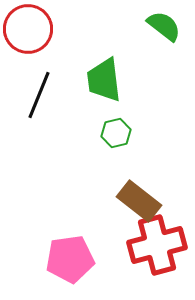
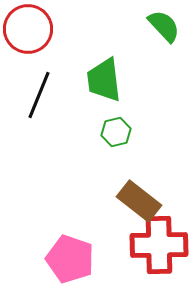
green semicircle: rotated 9 degrees clockwise
green hexagon: moved 1 px up
red cross: moved 2 px right; rotated 14 degrees clockwise
pink pentagon: rotated 27 degrees clockwise
